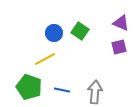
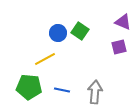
purple triangle: moved 2 px right, 1 px up
blue circle: moved 4 px right
green pentagon: rotated 15 degrees counterclockwise
